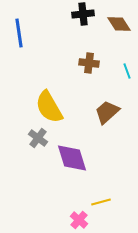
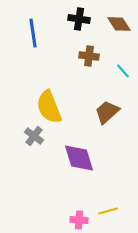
black cross: moved 4 px left, 5 px down; rotated 15 degrees clockwise
blue line: moved 14 px right
brown cross: moved 7 px up
cyan line: moved 4 px left; rotated 21 degrees counterclockwise
yellow semicircle: rotated 8 degrees clockwise
gray cross: moved 4 px left, 2 px up
purple diamond: moved 7 px right
yellow line: moved 7 px right, 9 px down
pink cross: rotated 36 degrees counterclockwise
